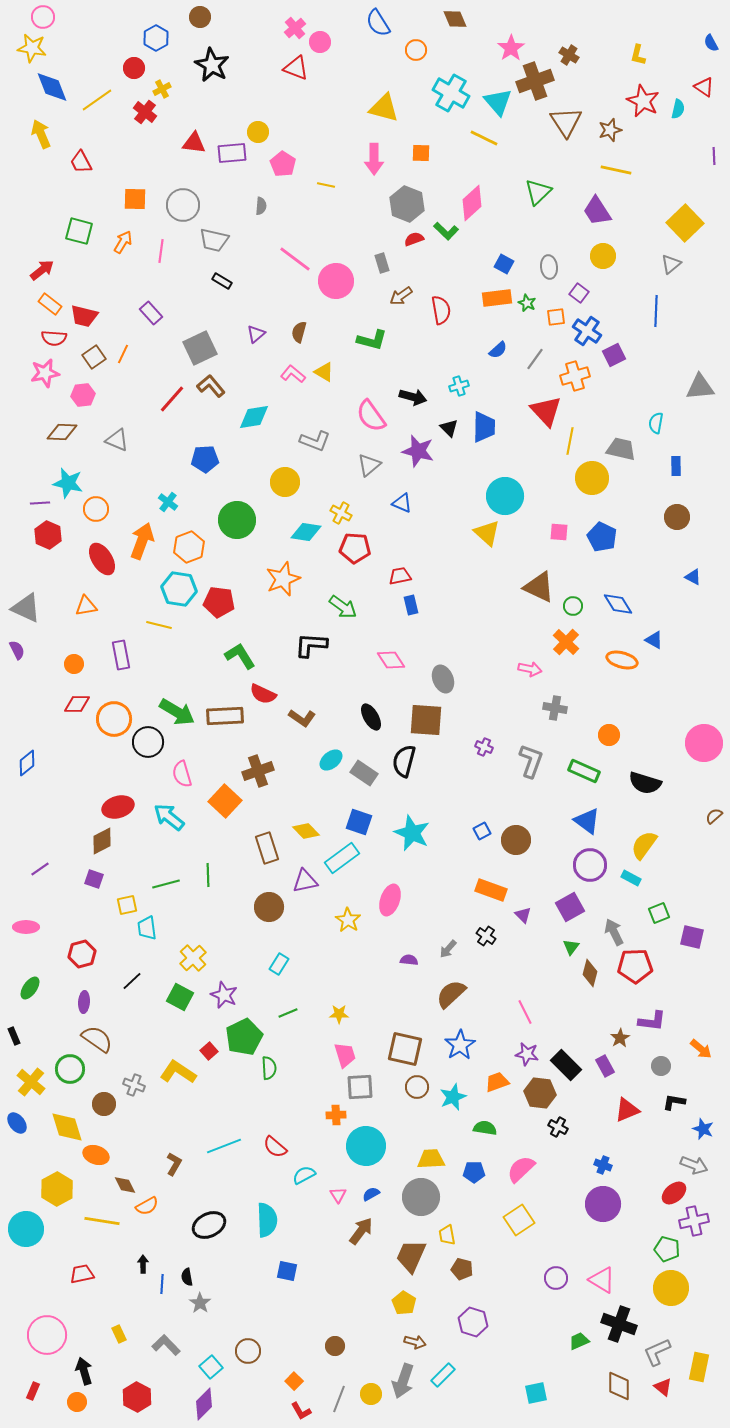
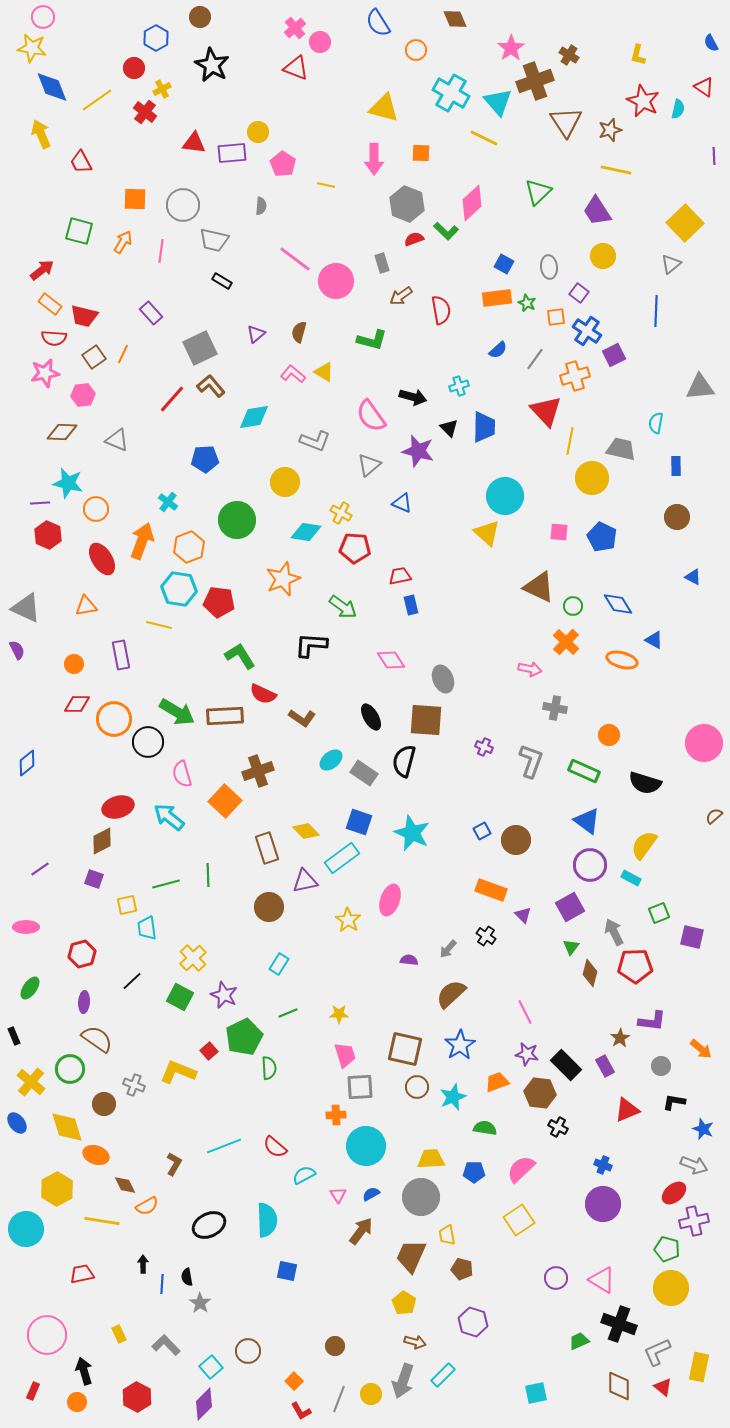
yellow L-shape at (178, 1072): rotated 12 degrees counterclockwise
